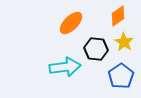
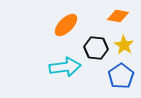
orange diamond: rotated 45 degrees clockwise
orange ellipse: moved 5 px left, 2 px down
yellow star: moved 3 px down
black hexagon: moved 1 px up
